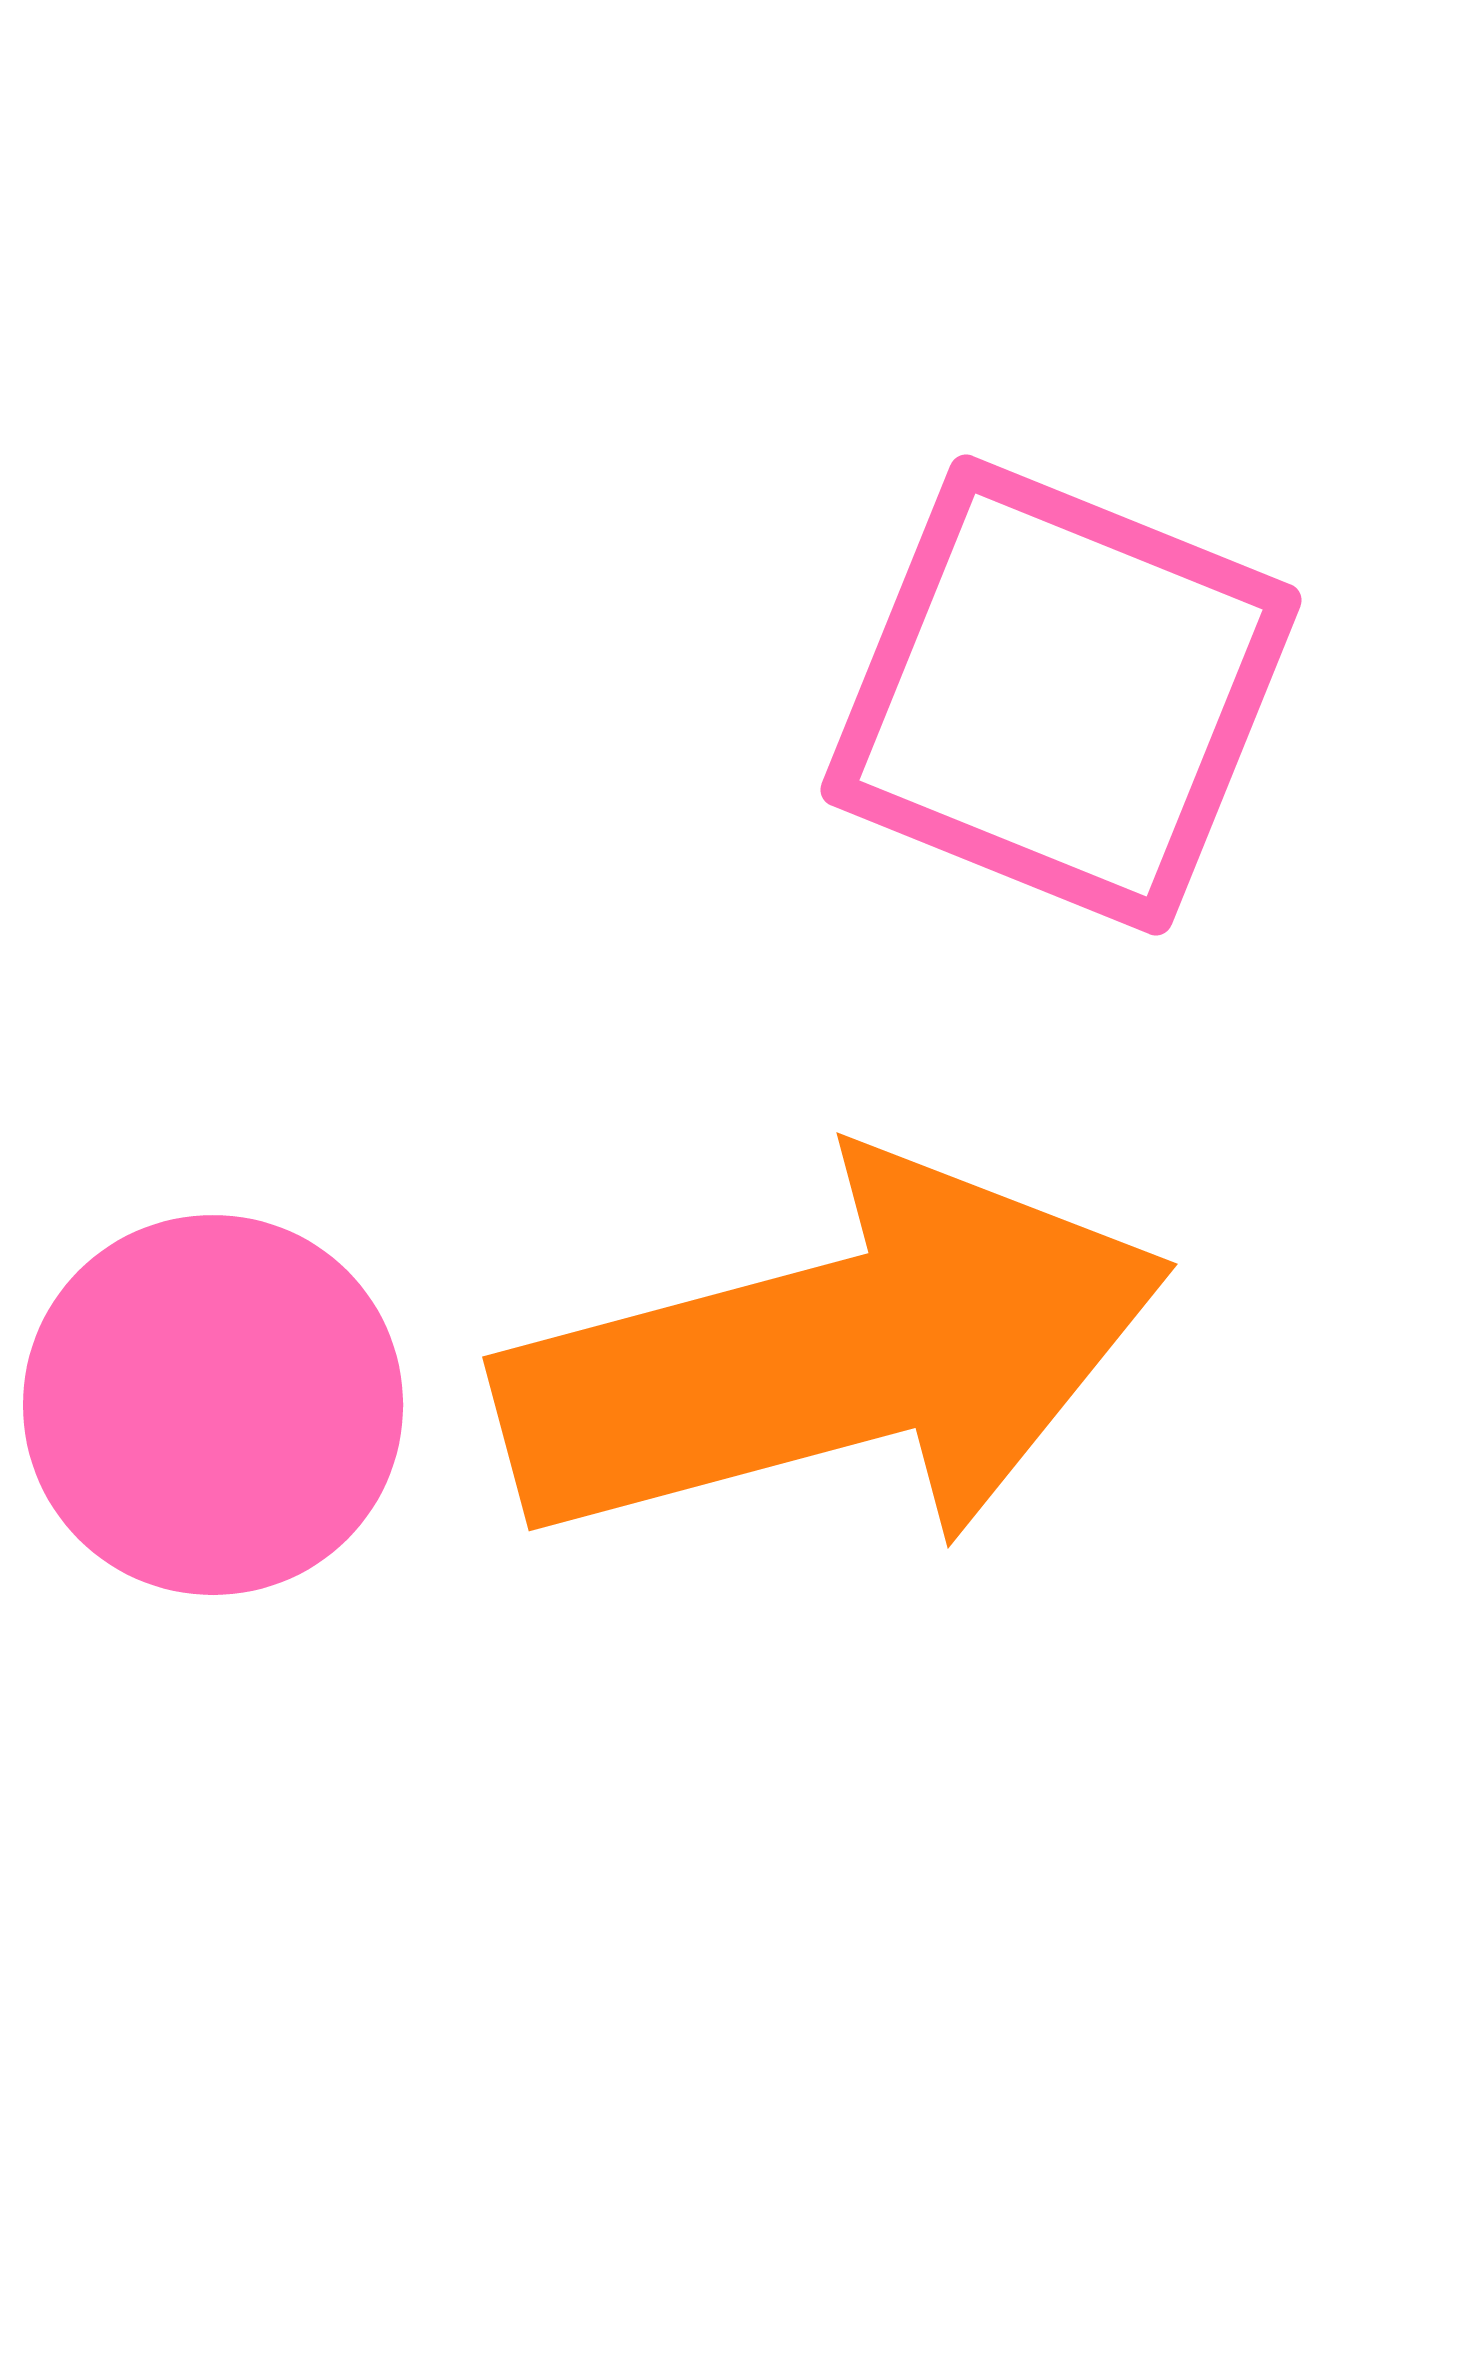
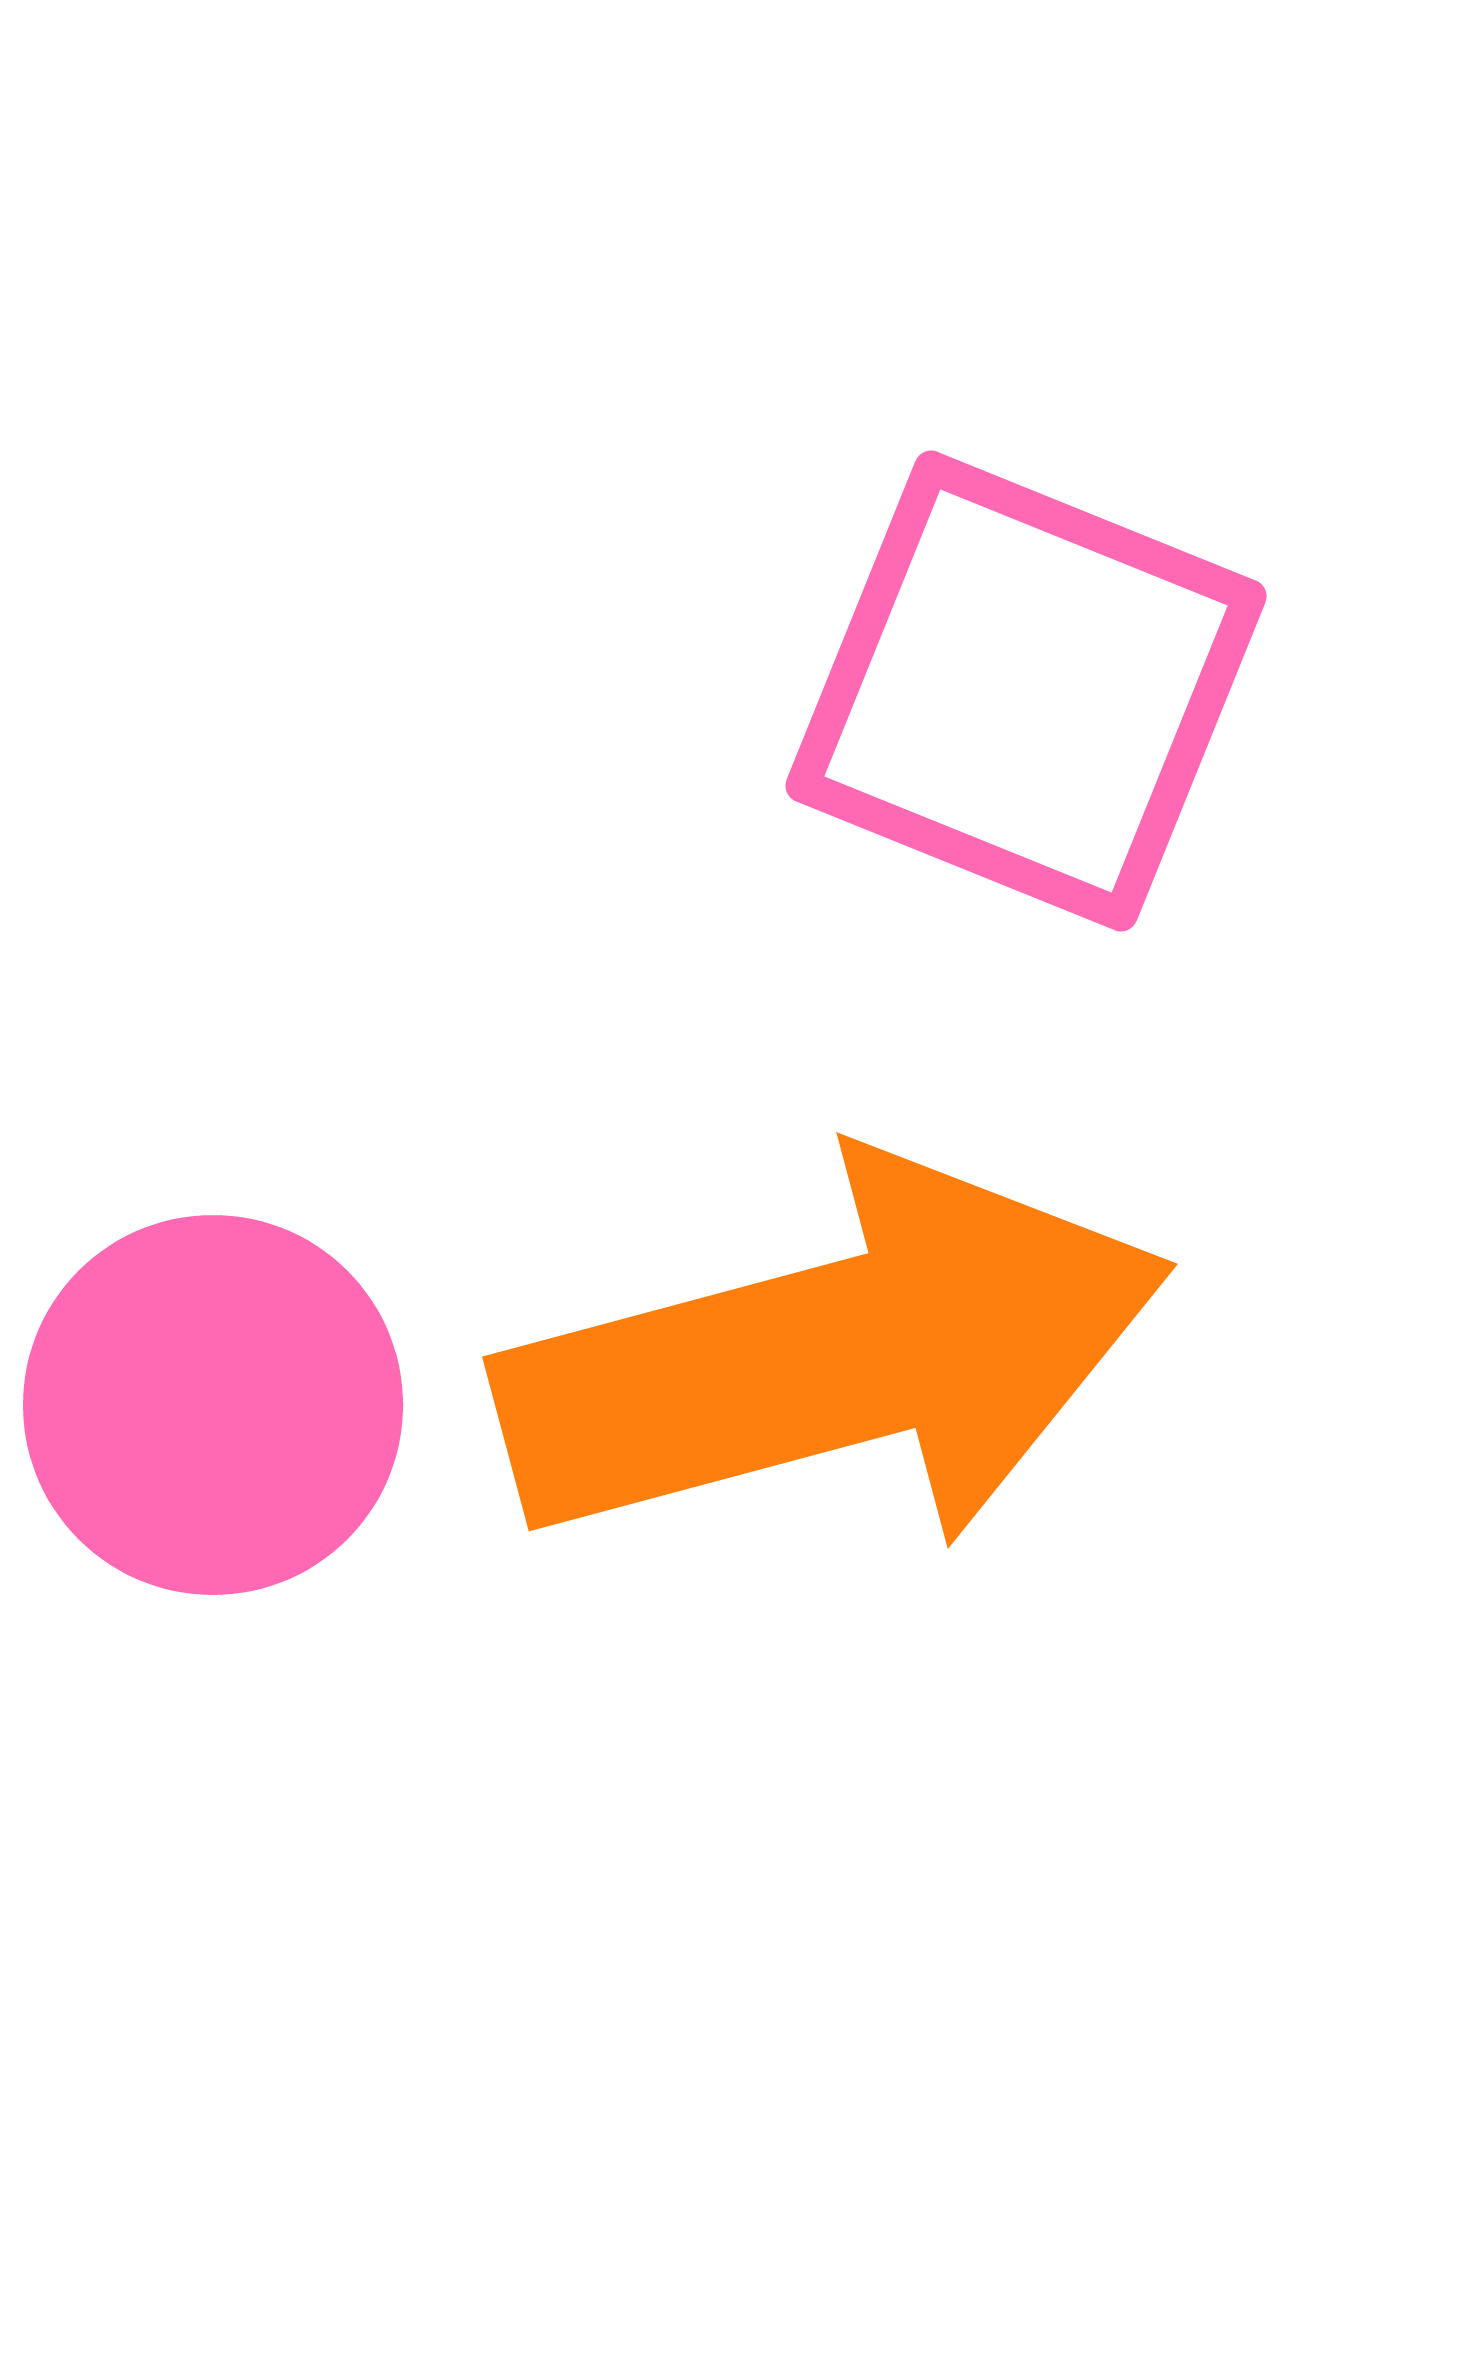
pink square: moved 35 px left, 4 px up
